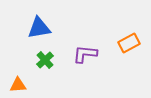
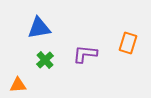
orange rectangle: moved 1 px left; rotated 45 degrees counterclockwise
